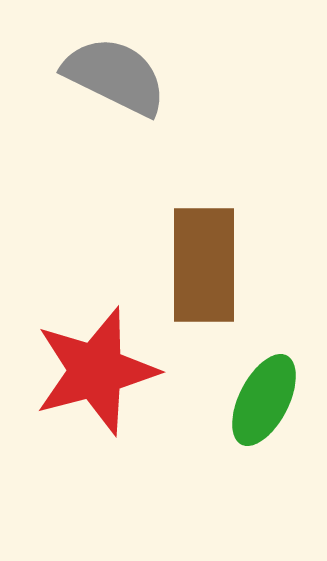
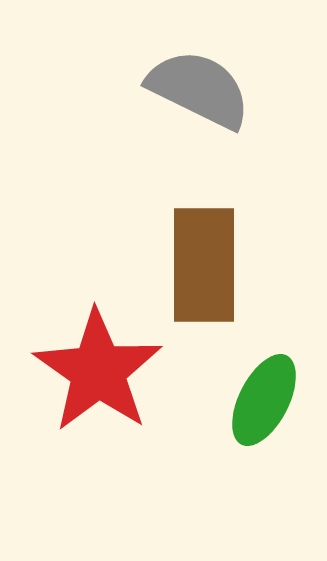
gray semicircle: moved 84 px right, 13 px down
red star: moved 2 px right; rotated 22 degrees counterclockwise
